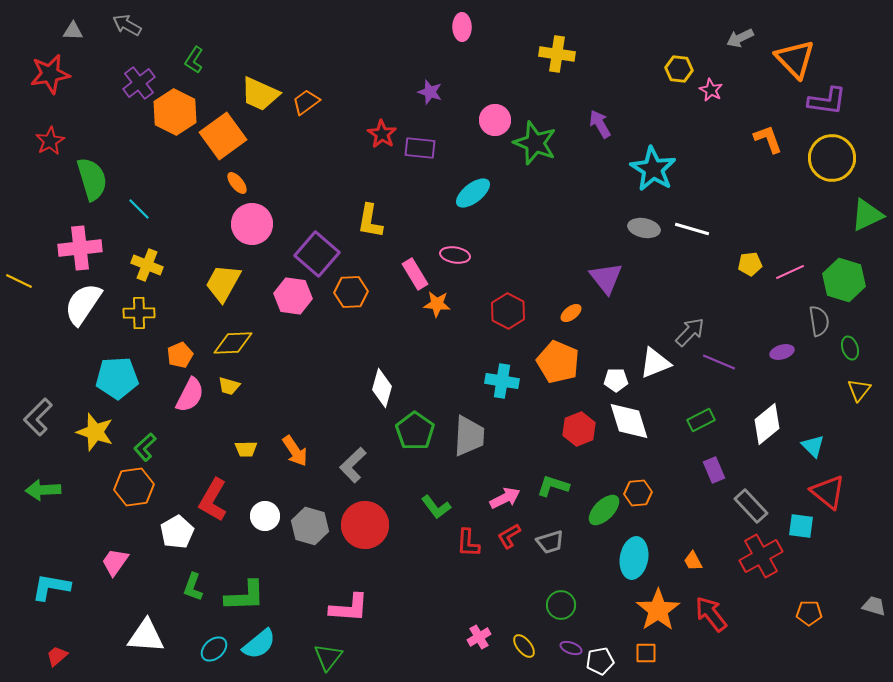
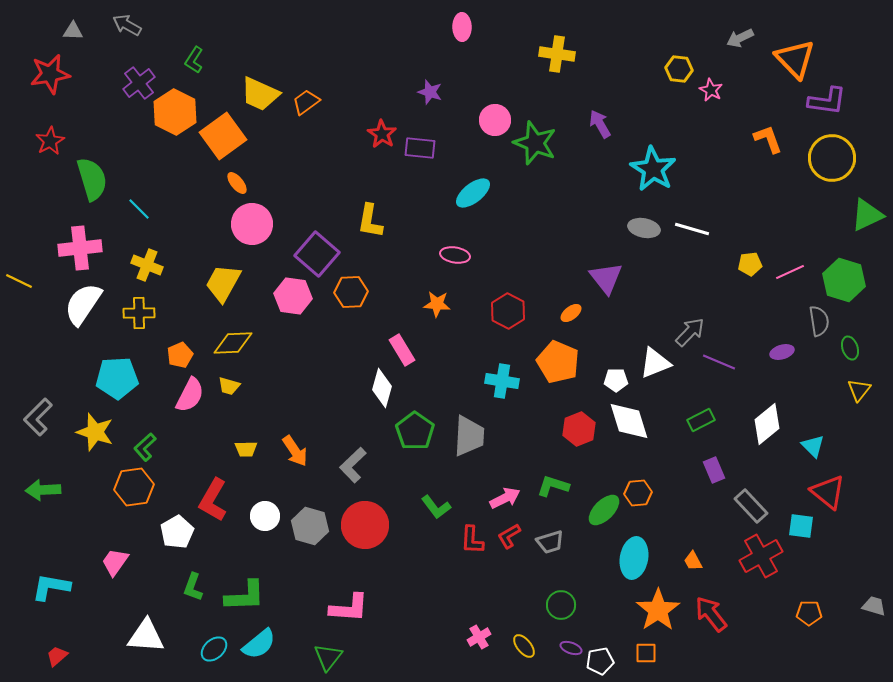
pink rectangle at (415, 274): moved 13 px left, 76 px down
red L-shape at (468, 543): moved 4 px right, 3 px up
